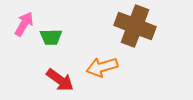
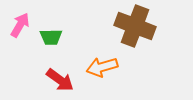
pink arrow: moved 4 px left, 1 px down
